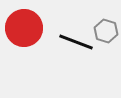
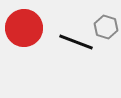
gray hexagon: moved 4 px up
